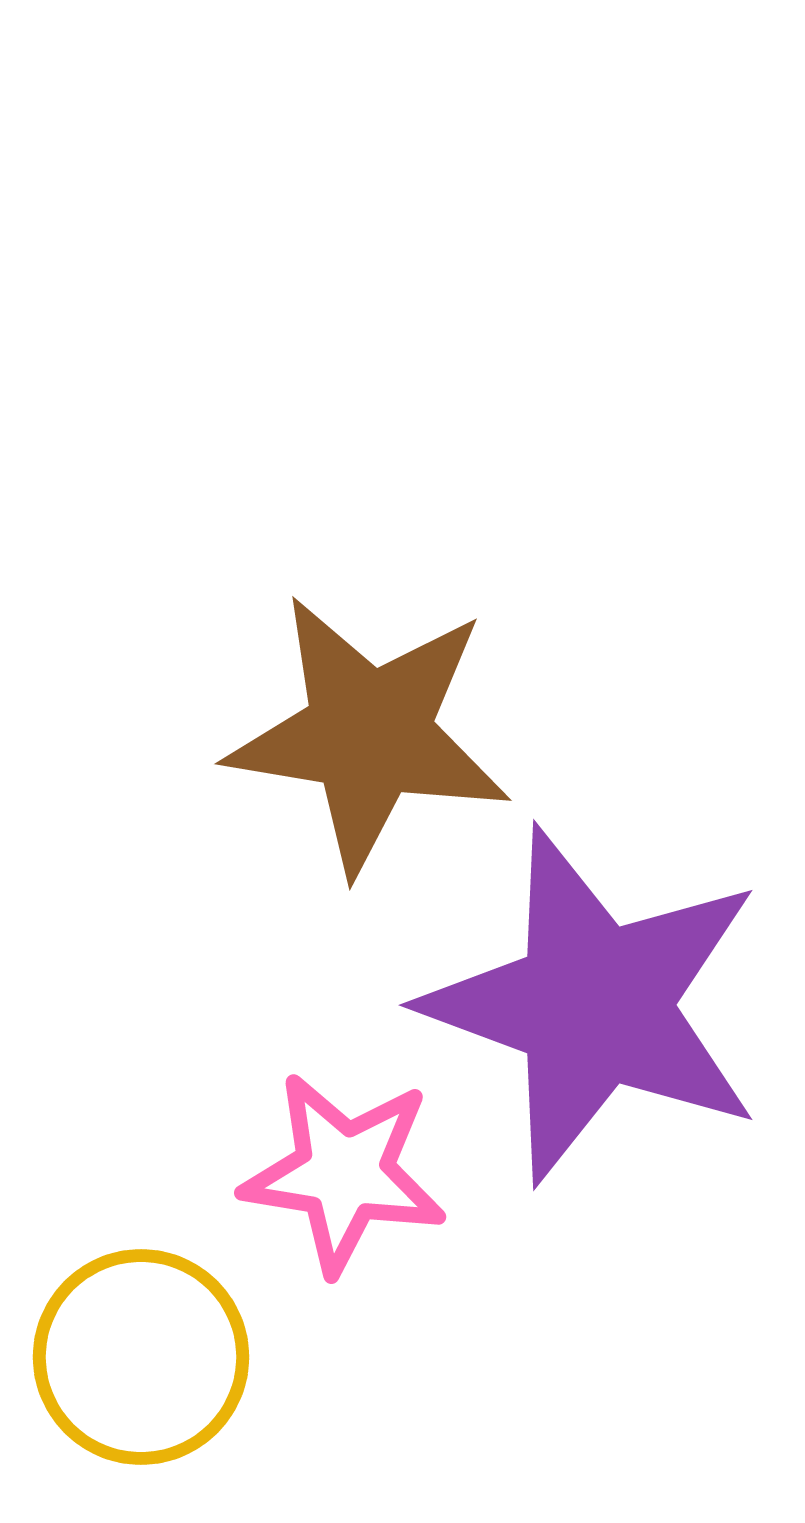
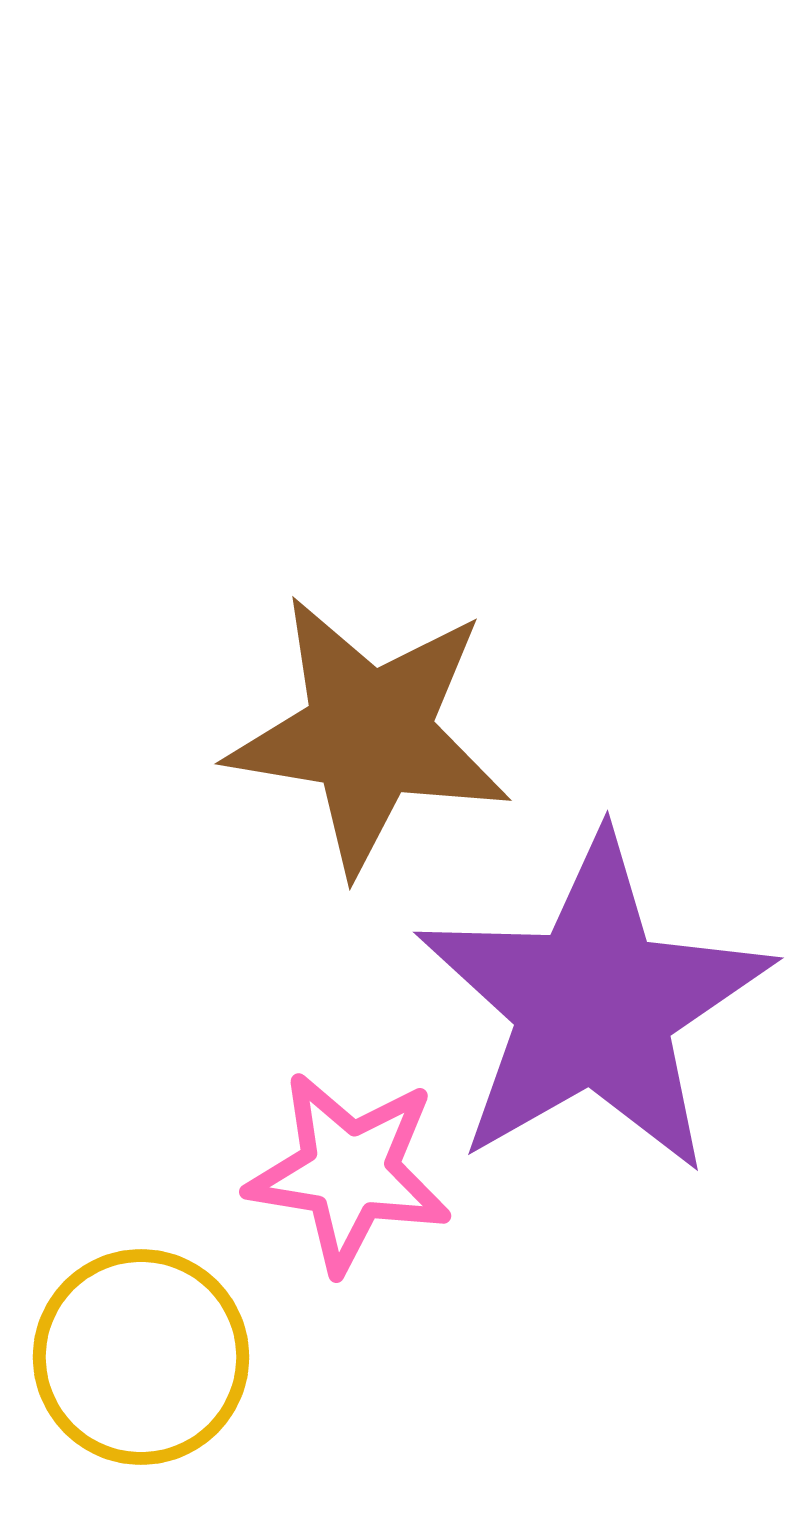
purple star: rotated 22 degrees clockwise
pink star: moved 5 px right, 1 px up
